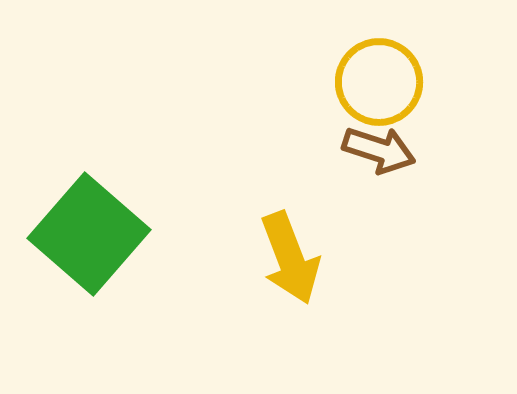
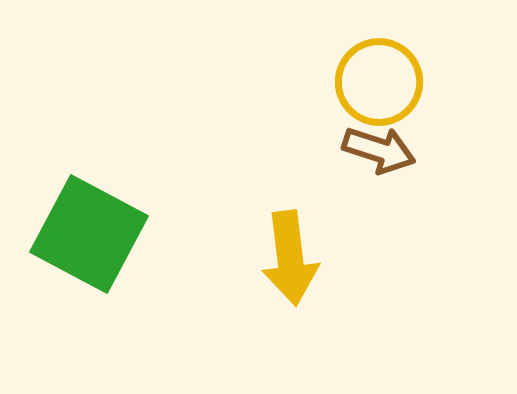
green square: rotated 13 degrees counterclockwise
yellow arrow: rotated 14 degrees clockwise
